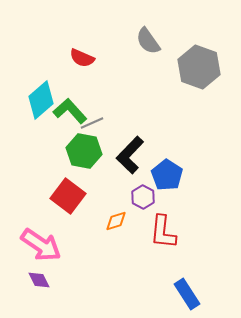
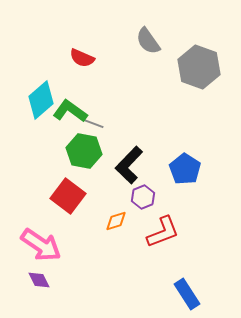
green L-shape: rotated 12 degrees counterclockwise
gray line: rotated 45 degrees clockwise
black L-shape: moved 1 px left, 10 px down
blue pentagon: moved 18 px right, 6 px up
purple hexagon: rotated 10 degrees clockwise
red L-shape: rotated 117 degrees counterclockwise
